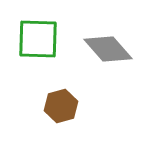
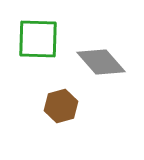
gray diamond: moved 7 px left, 13 px down
